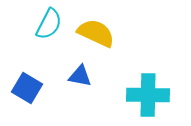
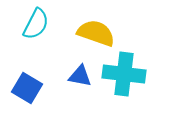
cyan semicircle: moved 13 px left
yellow semicircle: rotated 6 degrees counterclockwise
cyan cross: moved 24 px left, 21 px up; rotated 6 degrees clockwise
